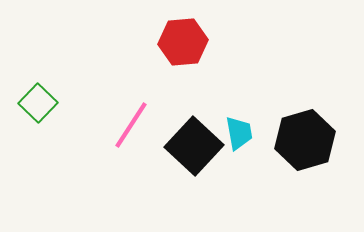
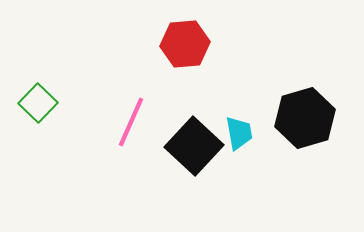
red hexagon: moved 2 px right, 2 px down
pink line: moved 3 px up; rotated 9 degrees counterclockwise
black hexagon: moved 22 px up
